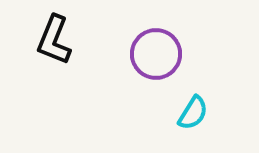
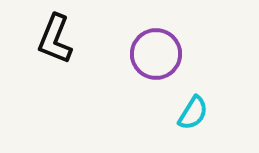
black L-shape: moved 1 px right, 1 px up
